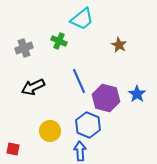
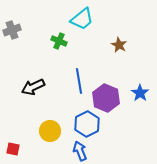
gray cross: moved 12 px left, 18 px up
blue line: rotated 15 degrees clockwise
blue star: moved 3 px right, 1 px up
purple hexagon: rotated 8 degrees clockwise
blue hexagon: moved 1 px left, 1 px up; rotated 10 degrees clockwise
blue arrow: rotated 18 degrees counterclockwise
